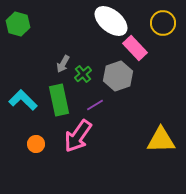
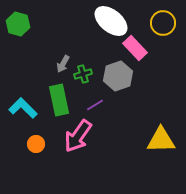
green cross: rotated 24 degrees clockwise
cyan L-shape: moved 8 px down
